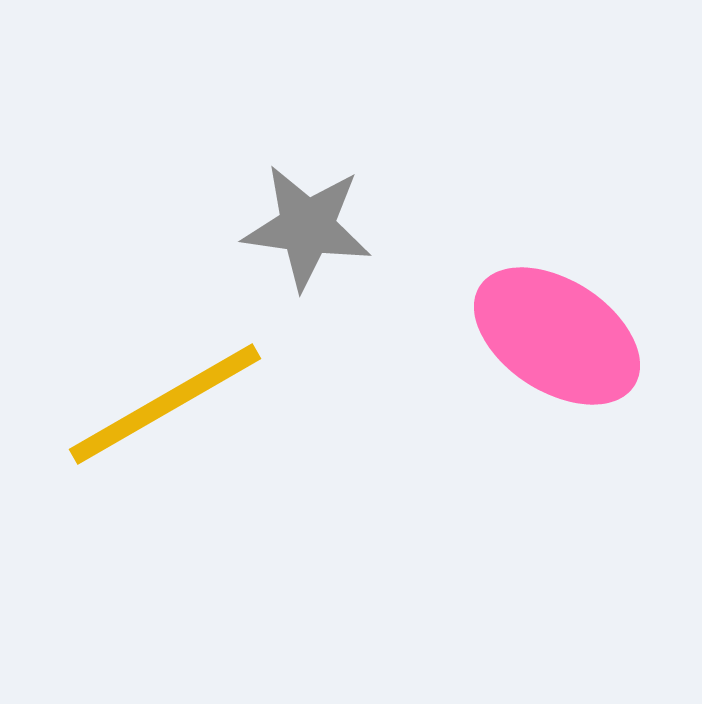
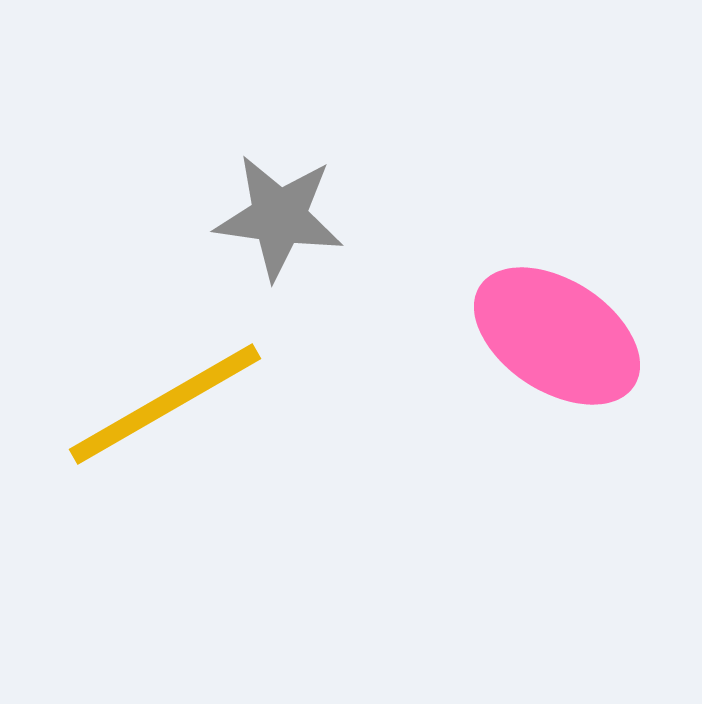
gray star: moved 28 px left, 10 px up
